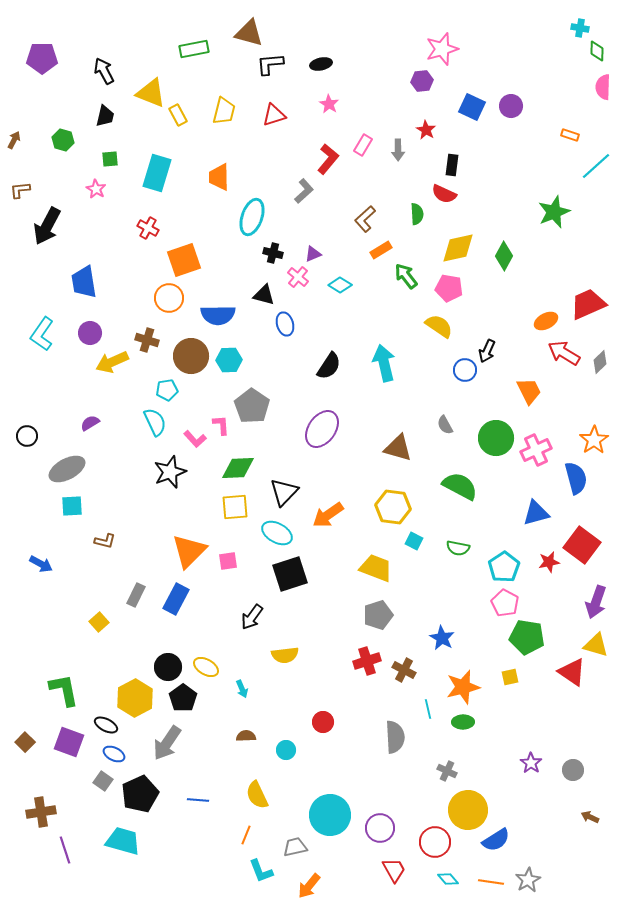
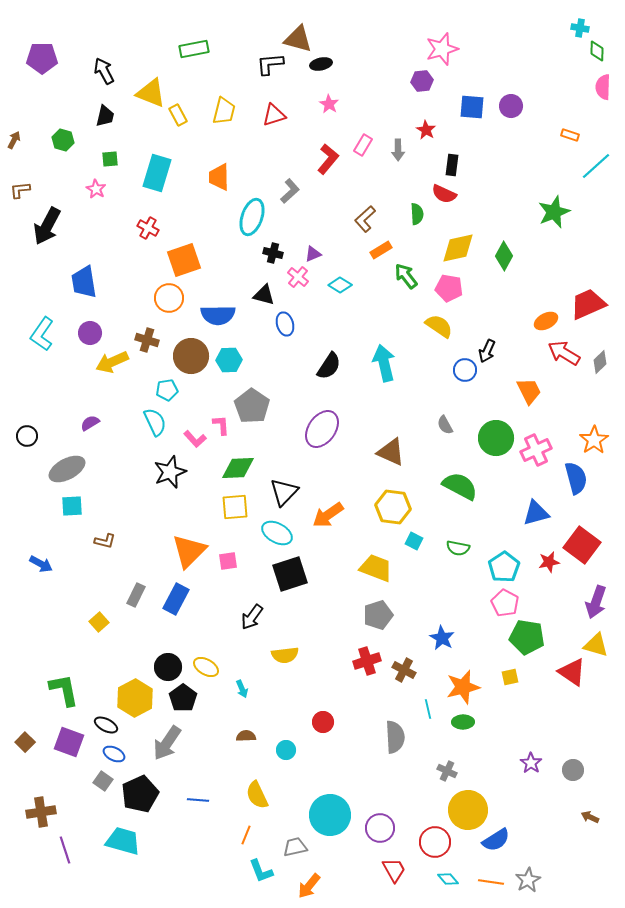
brown triangle at (249, 33): moved 49 px right, 6 px down
blue square at (472, 107): rotated 20 degrees counterclockwise
gray L-shape at (304, 191): moved 14 px left
brown triangle at (398, 448): moved 7 px left, 4 px down; rotated 8 degrees clockwise
